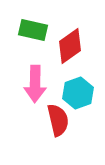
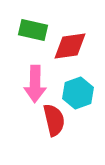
red diamond: rotated 27 degrees clockwise
red semicircle: moved 4 px left
